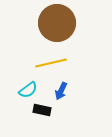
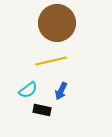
yellow line: moved 2 px up
